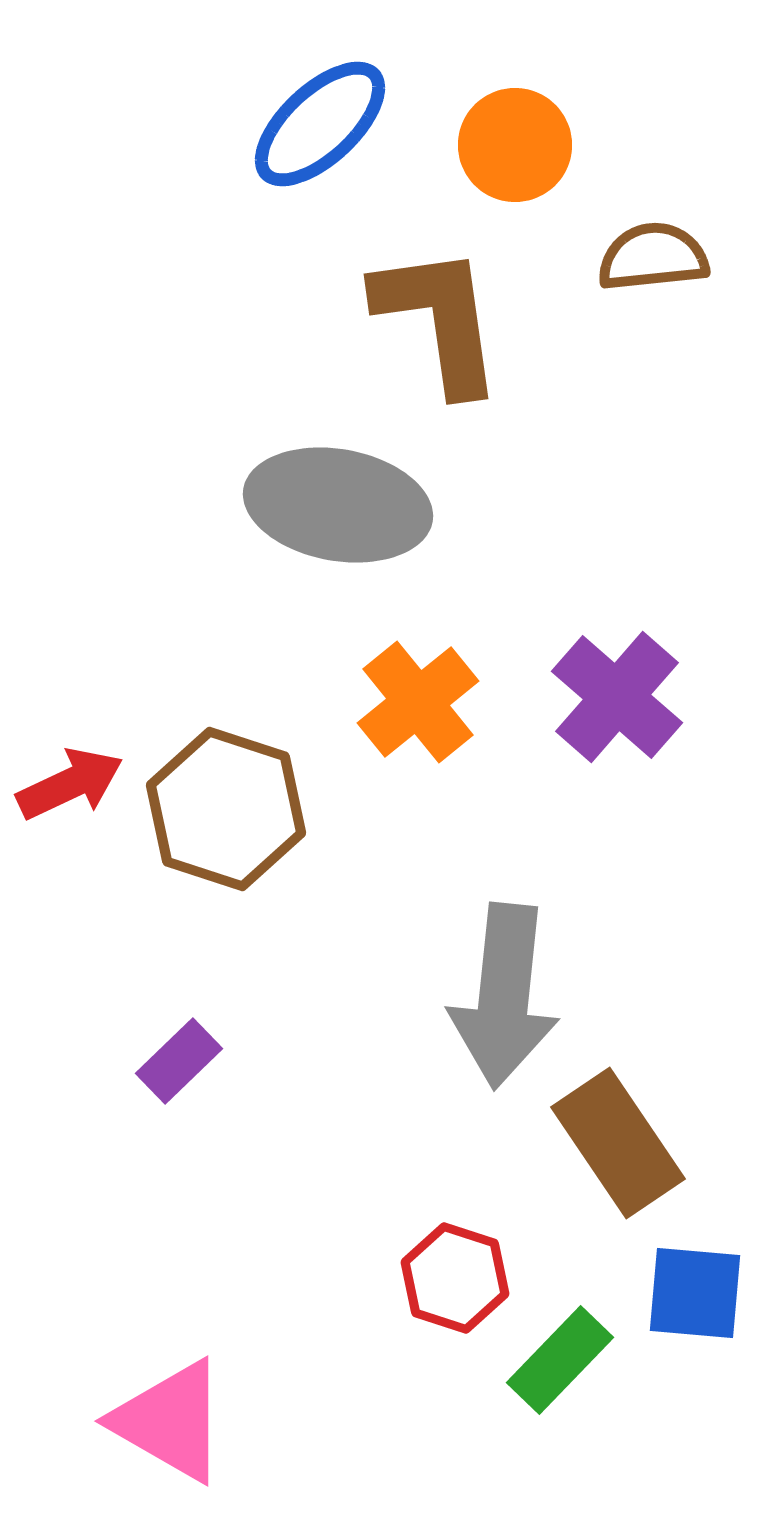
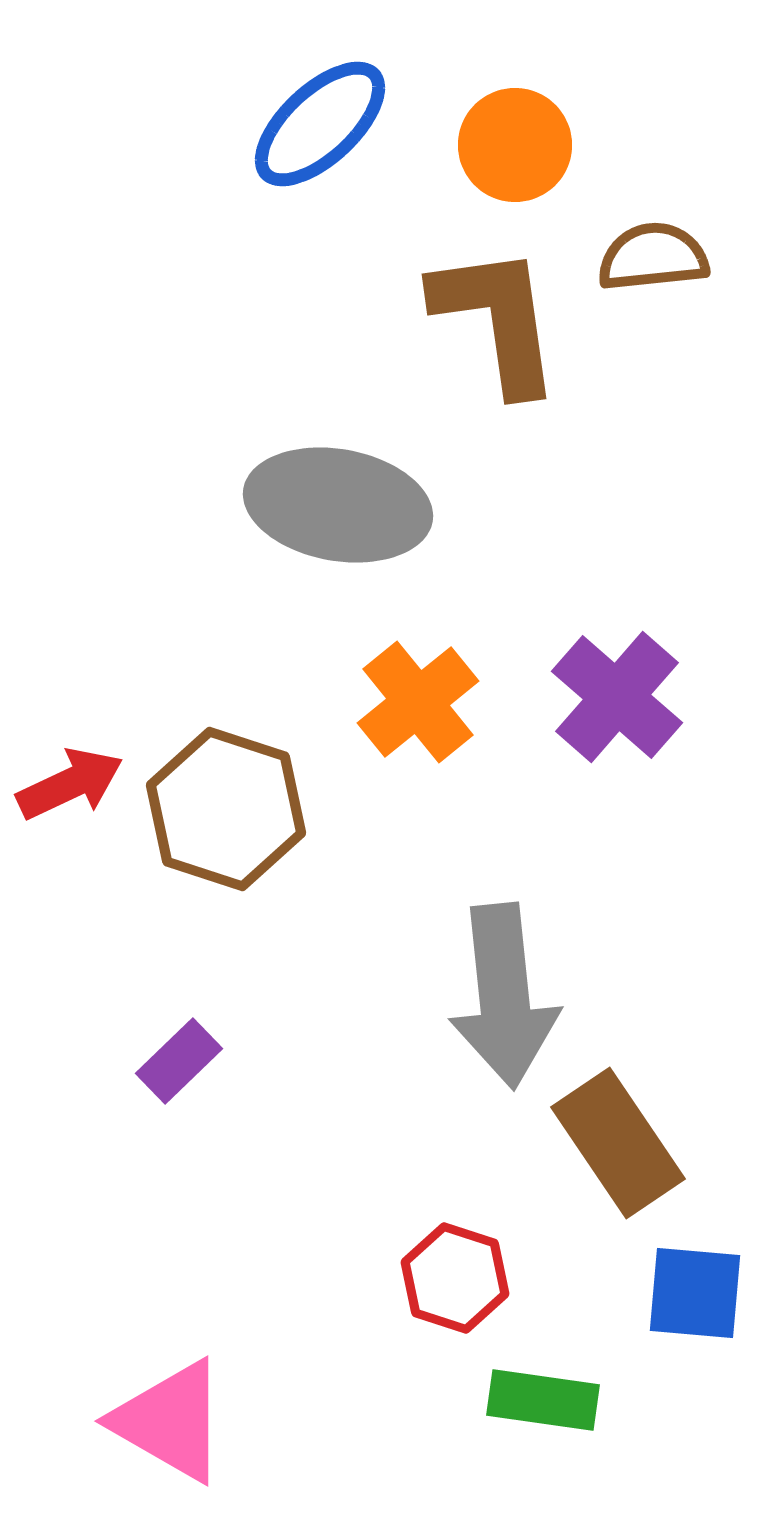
brown L-shape: moved 58 px right
gray arrow: rotated 12 degrees counterclockwise
green rectangle: moved 17 px left, 40 px down; rotated 54 degrees clockwise
